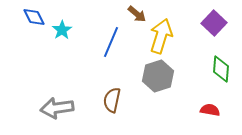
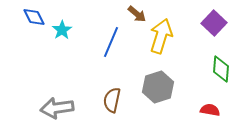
gray hexagon: moved 11 px down
